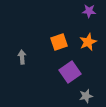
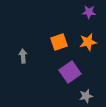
purple star: moved 1 px down
orange star: rotated 12 degrees clockwise
gray arrow: moved 1 px right, 1 px up
